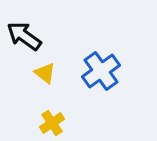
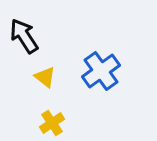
black arrow: rotated 21 degrees clockwise
yellow triangle: moved 4 px down
